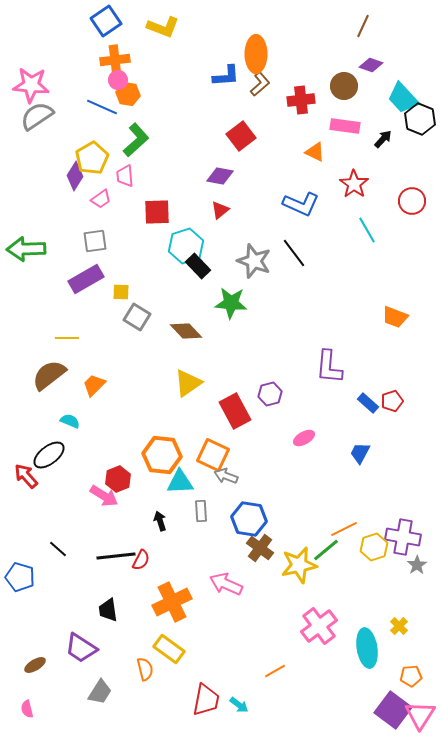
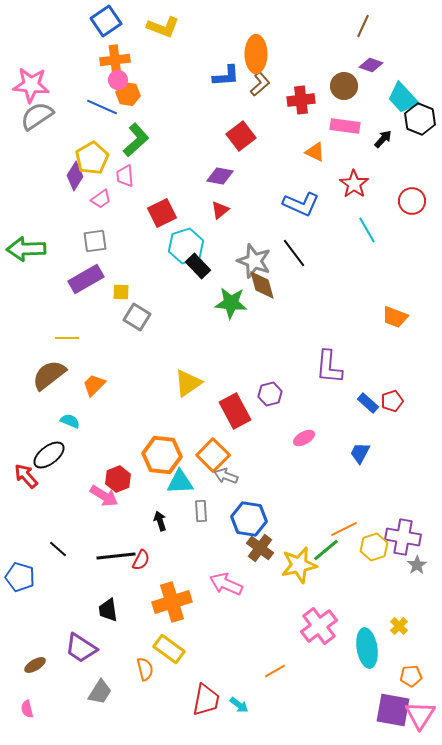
red square at (157, 212): moved 5 px right, 1 px down; rotated 24 degrees counterclockwise
brown diamond at (186, 331): moved 76 px right, 46 px up; rotated 28 degrees clockwise
orange square at (213, 455): rotated 20 degrees clockwise
orange cross at (172, 602): rotated 9 degrees clockwise
purple square at (393, 710): rotated 27 degrees counterclockwise
